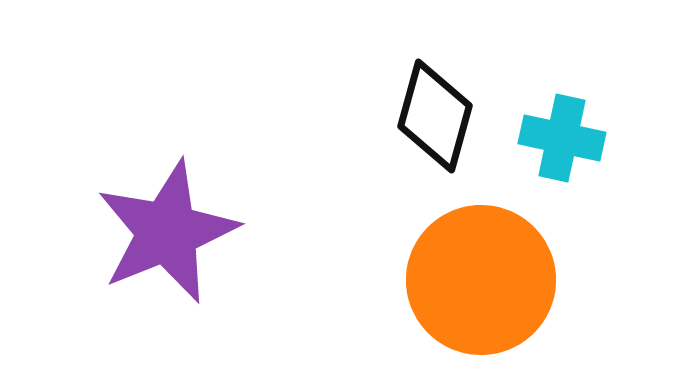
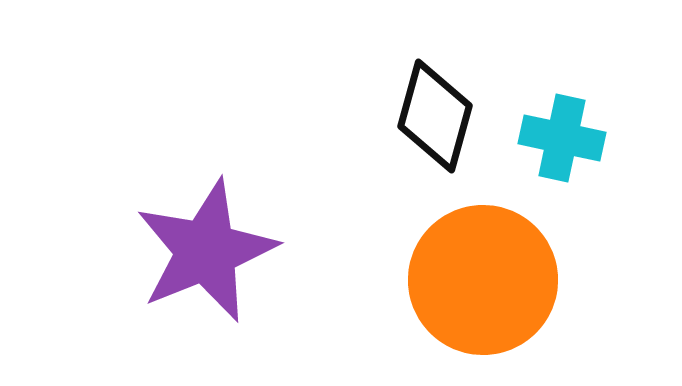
purple star: moved 39 px right, 19 px down
orange circle: moved 2 px right
